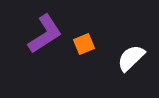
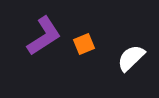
purple L-shape: moved 1 px left, 2 px down
